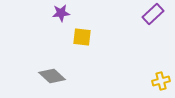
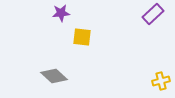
gray diamond: moved 2 px right
